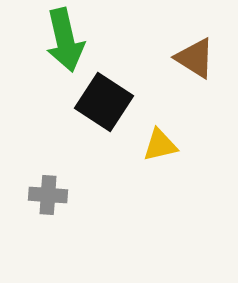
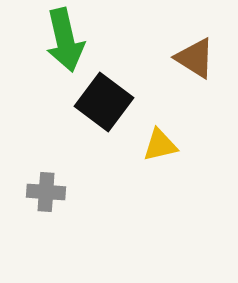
black square: rotated 4 degrees clockwise
gray cross: moved 2 px left, 3 px up
